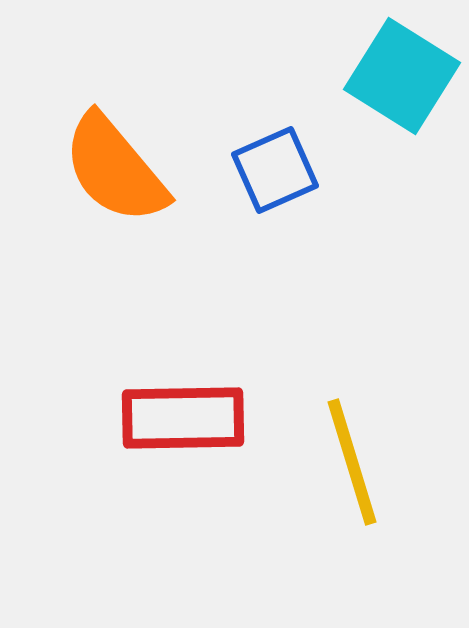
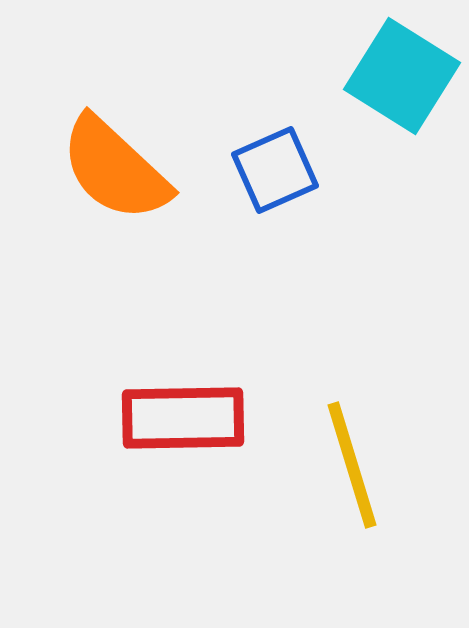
orange semicircle: rotated 7 degrees counterclockwise
yellow line: moved 3 px down
